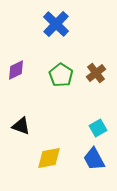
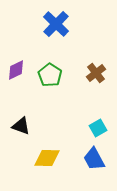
green pentagon: moved 11 px left
yellow diamond: moved 2 px left; rotated 12 degrees clockwise
